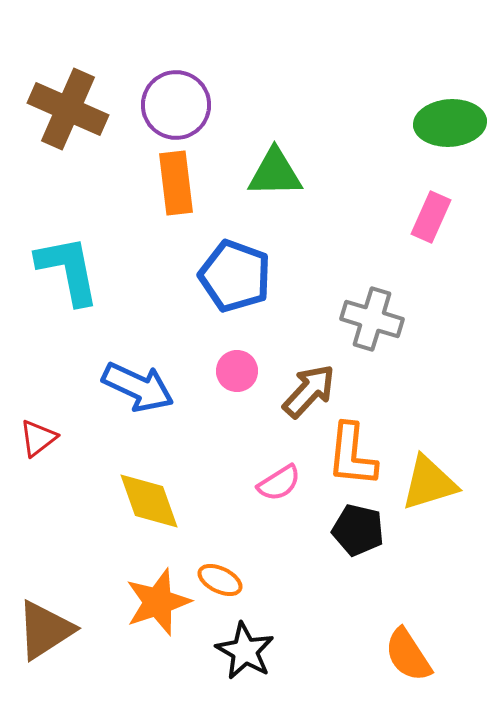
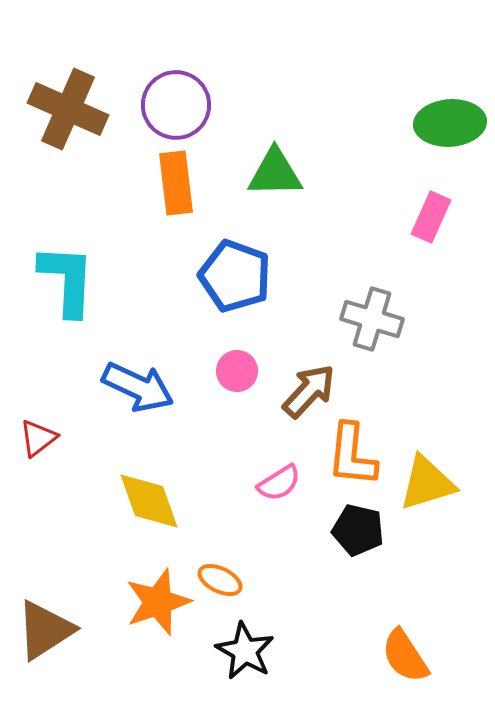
cyan L-shape: moved 1 px left, 10 px down; rotated 14 degrees clockwise
yellow triangle: moved 2 px left
orange semicircle: moved 3 px left, 1 px down
